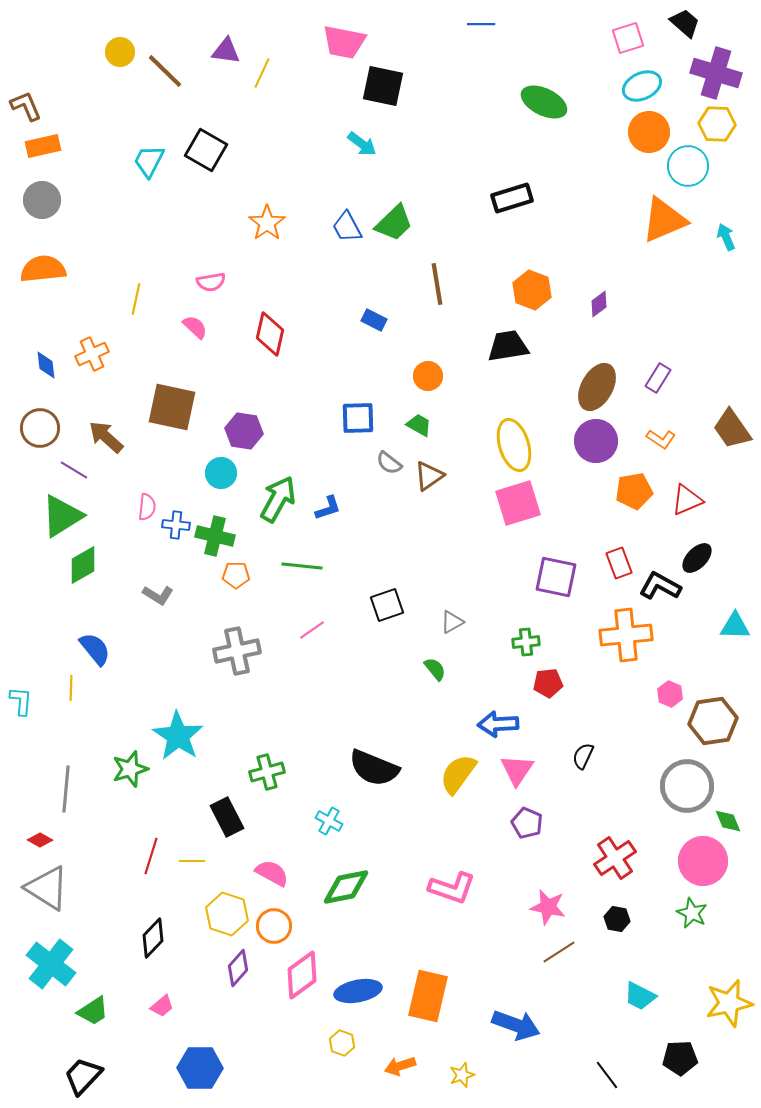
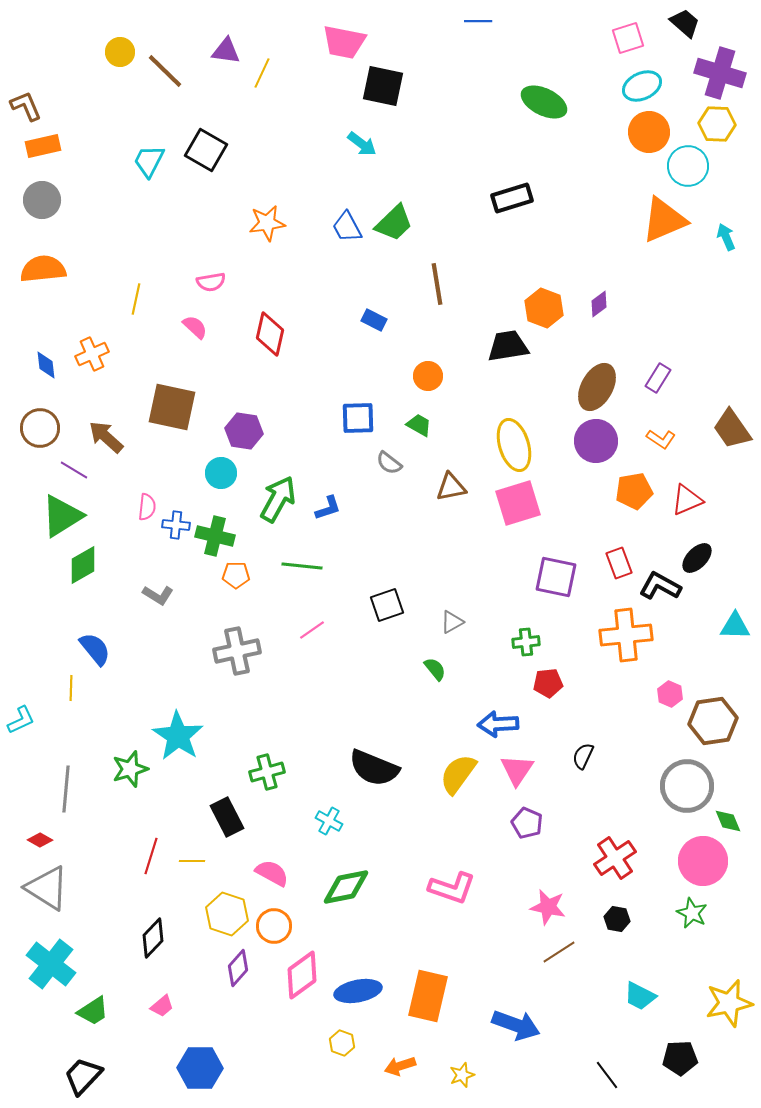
blue line at (481, 24): moved 3 px left, 3 px up
purple cross at (716, 73): moved 4 px right
orange star at (267, 223): rotated 27 degrees clockwise
orange hexagon at (532, 290): moved 12 px right, 18 px down
brown triangle at (429, 476): moved 22 px right, 11 px down; rotated 24 degrees clockwise
cyan L-shape at (21, 701): moved 19 px down; rotated 60 degrees clockwise
